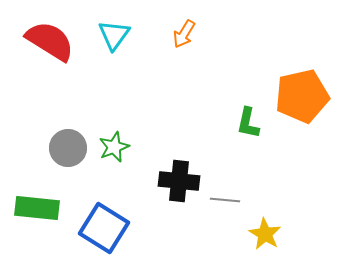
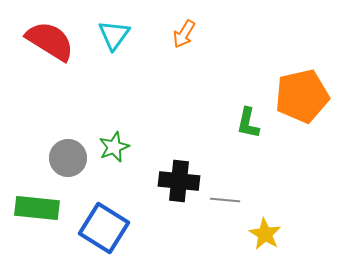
gray circle: moved 10 px down
